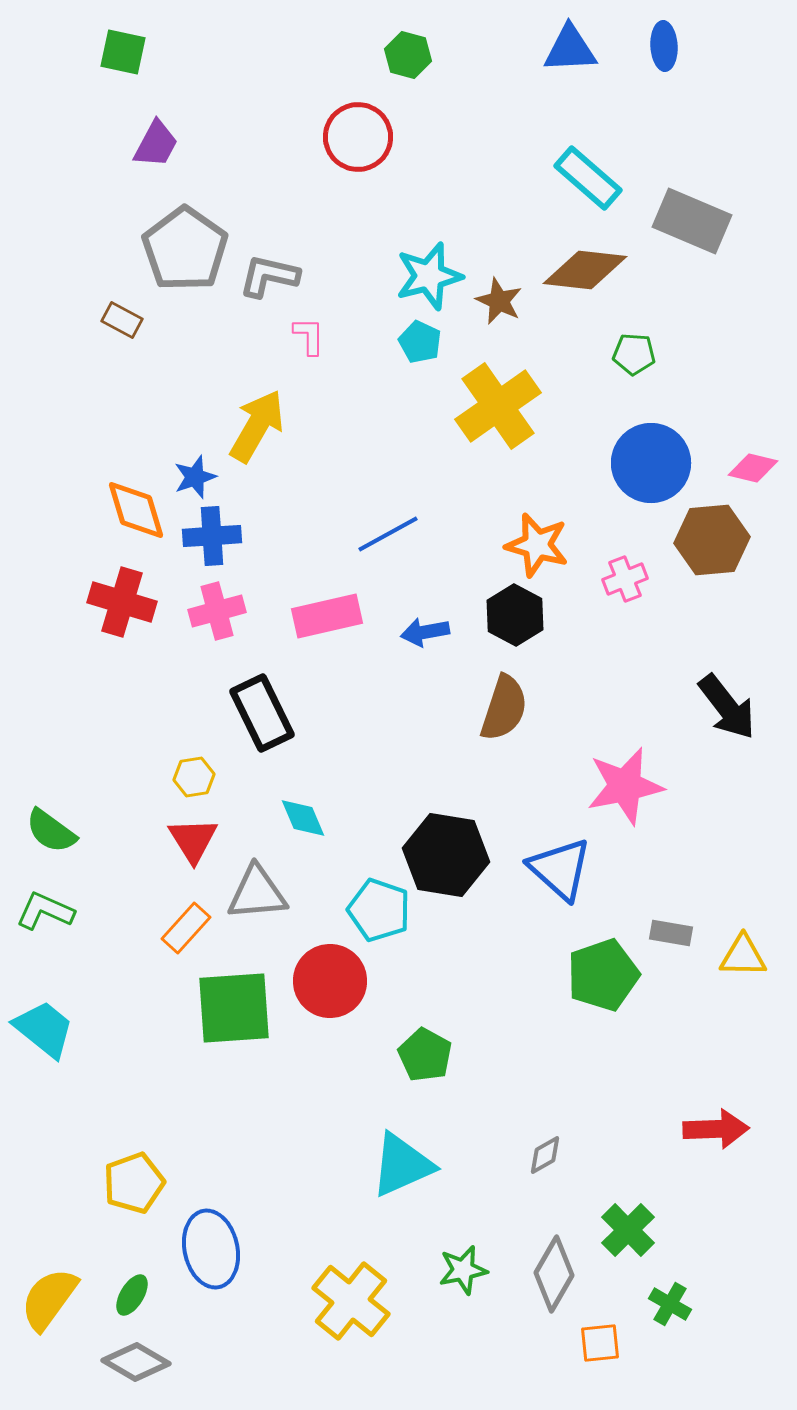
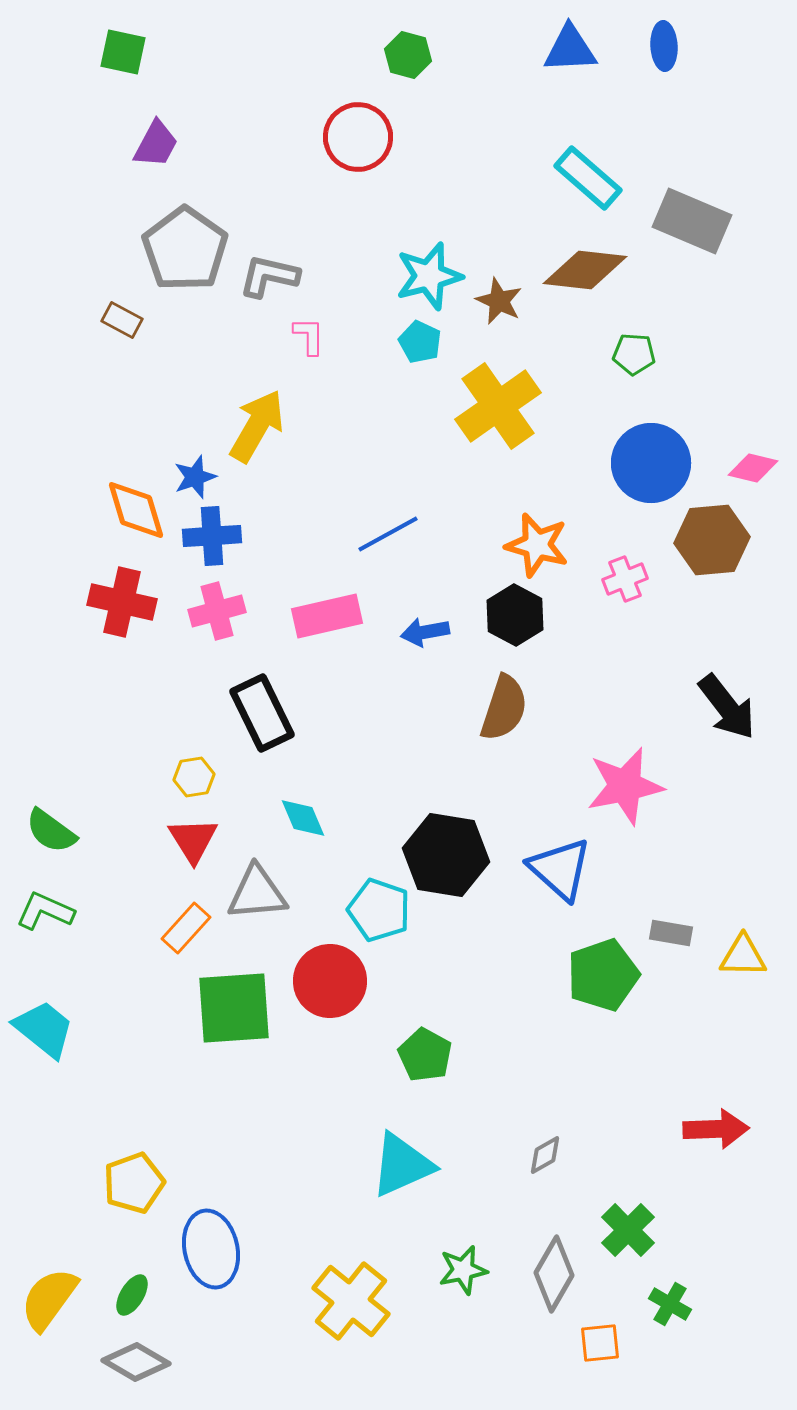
red cross at (122, 602): rotated 4 degrees counterclockwise
